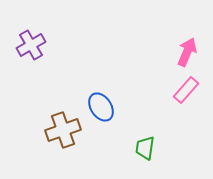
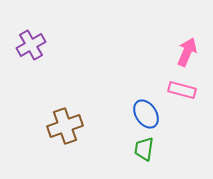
pink rectangle: moved 4 px left; rotated 64 degrees clockwise
blue ellipse: moved 45 px right, 7 px down
brown cross: moved 2 px right, 4 px up
green trapezoid: moved 1 px left, 1 px down
